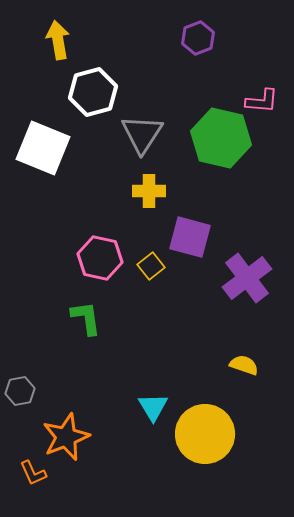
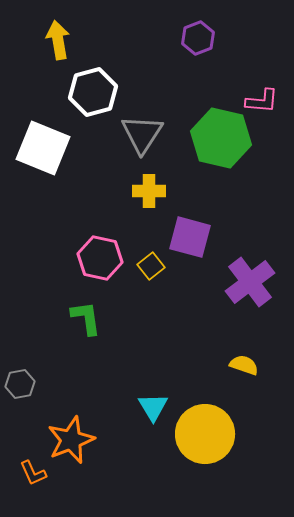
purple cross: moved 3 px right, 4 px down
gray hexagon: moved 7 px up
orange star: moved 5 px right, 3 px down
